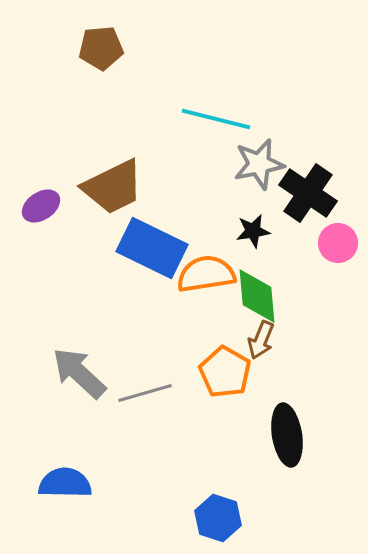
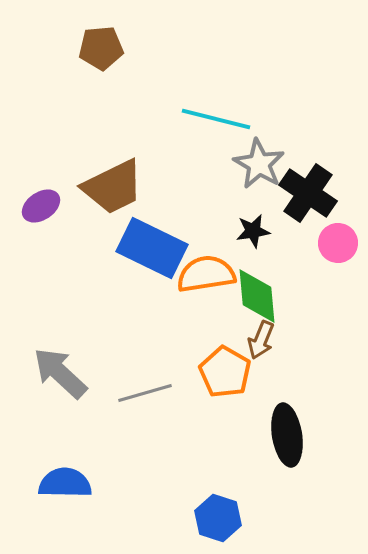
gray star: rotated 30 degrees counterclockwise
gray arrow: moved 19 px left
